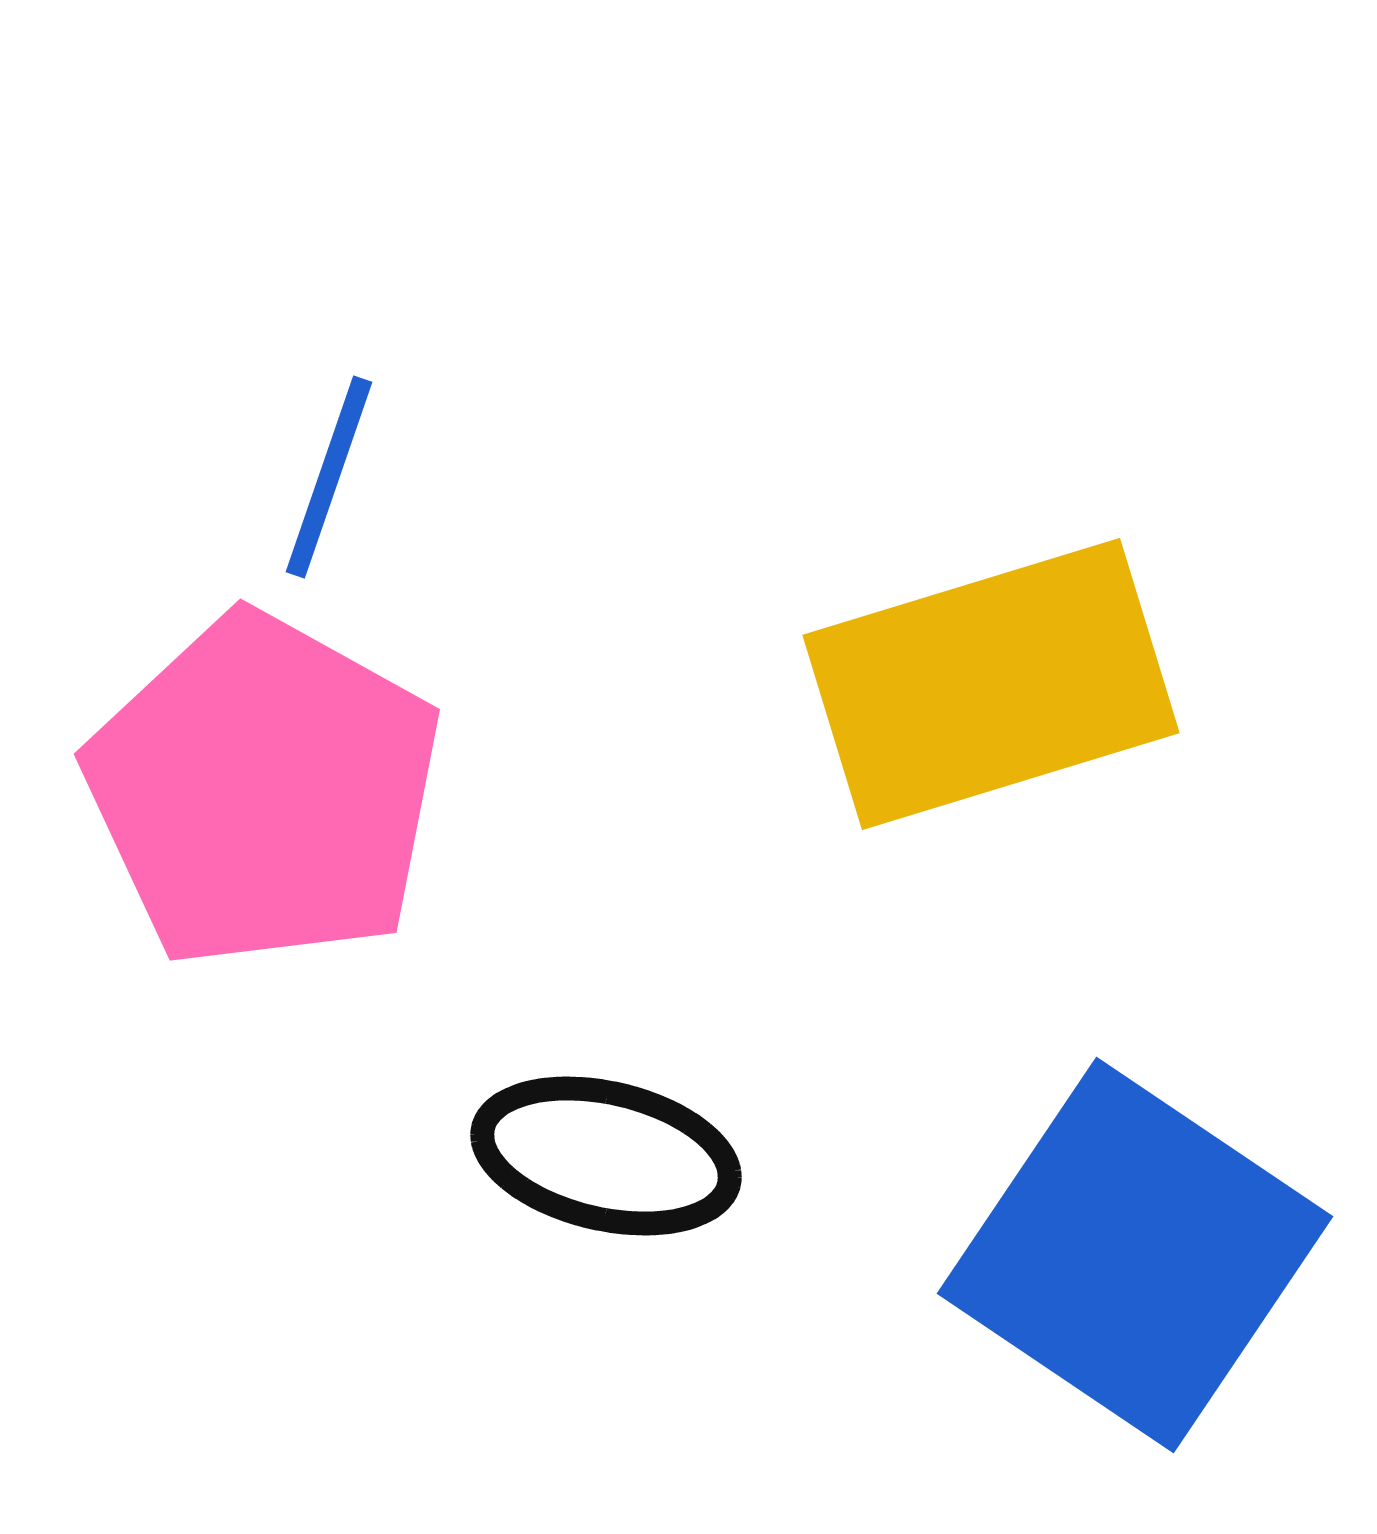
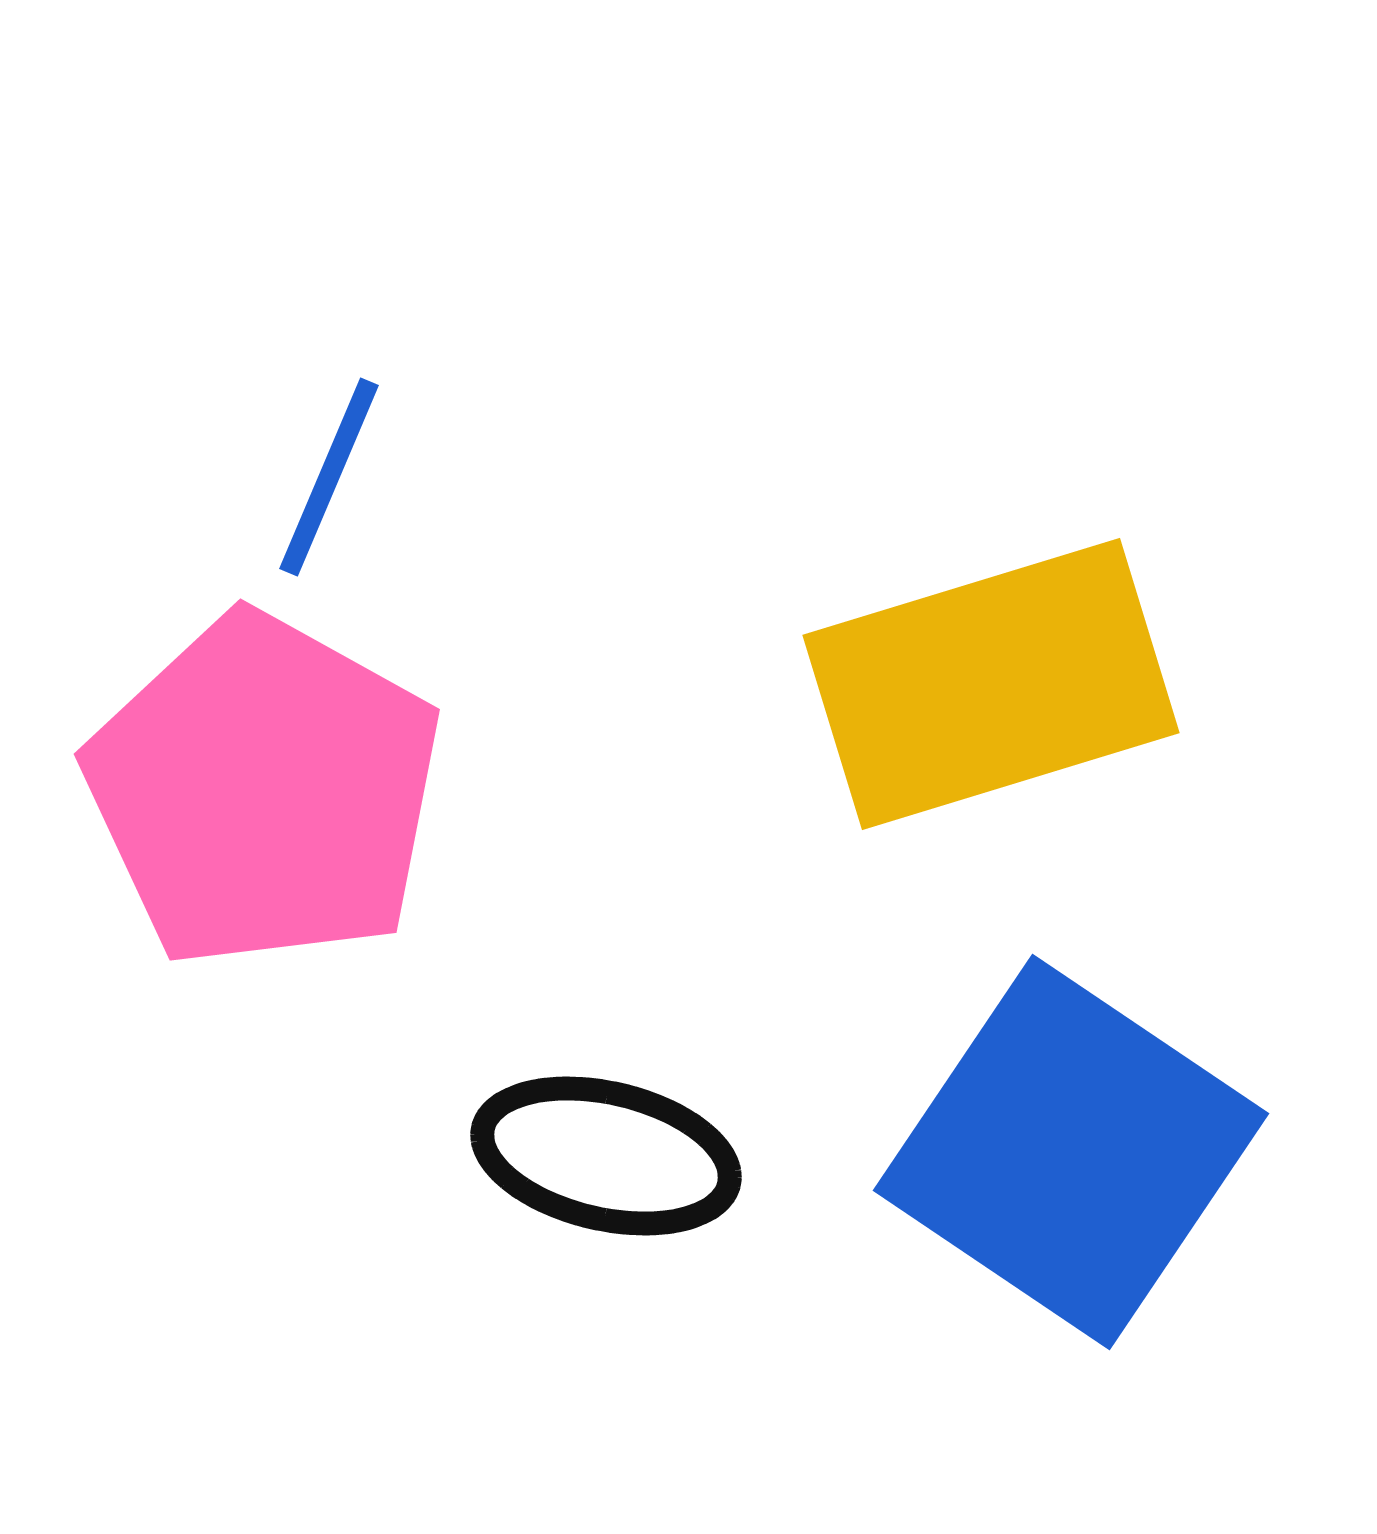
blue line: rotated 4 degrees clockwise
blue square: moved 64 px left, 103 px up
